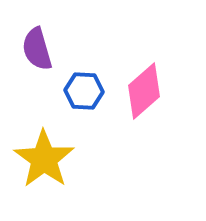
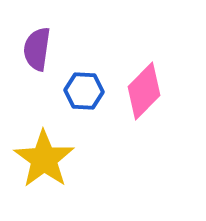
purple semicircle: rotated 24 degrees clockwise
pink diamond: rotated 4 degrees counterclockwise
